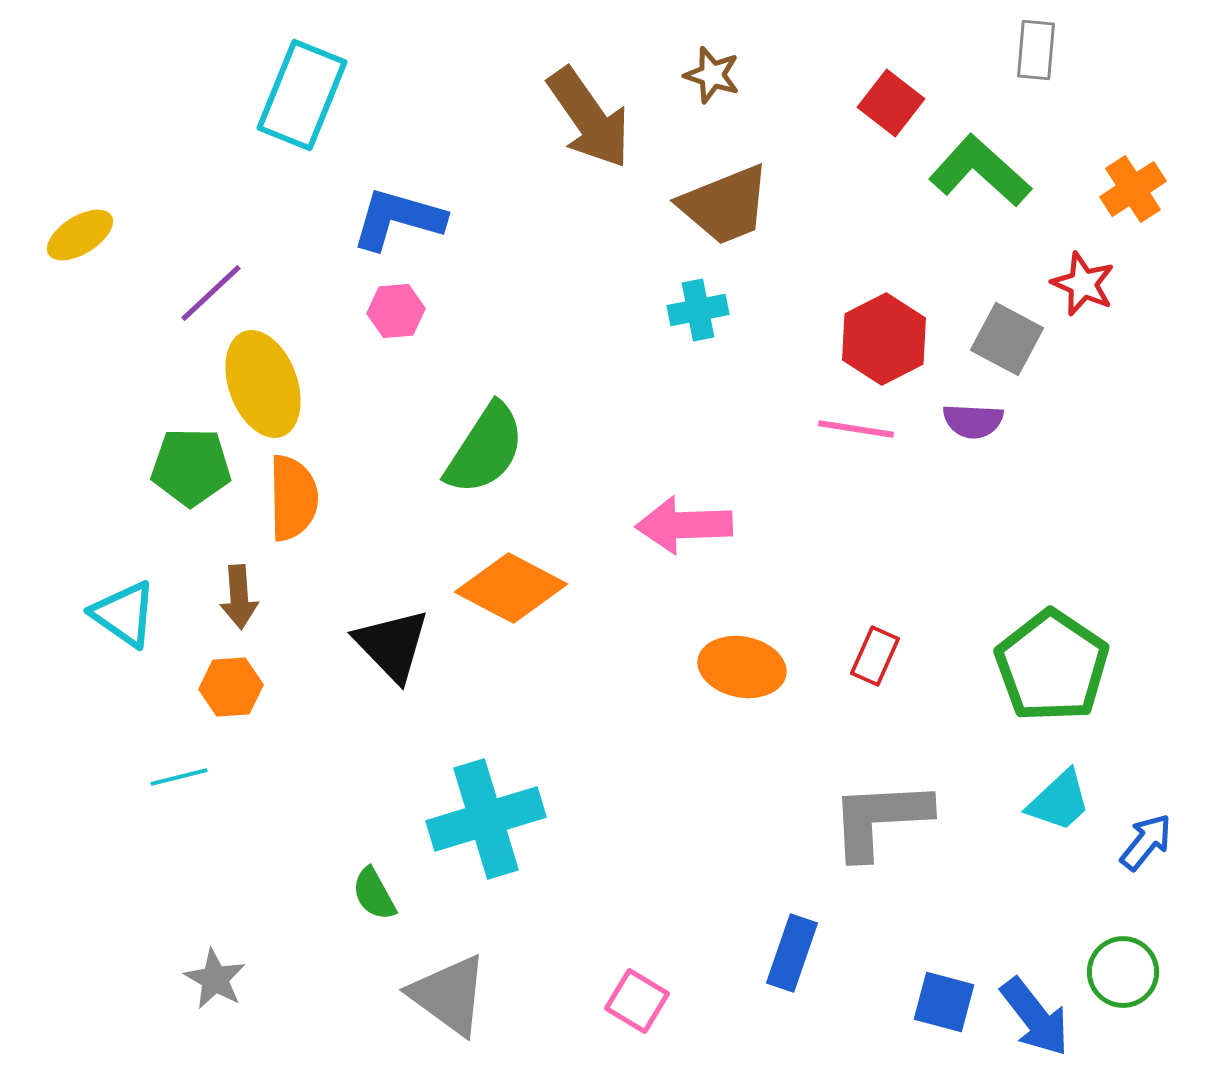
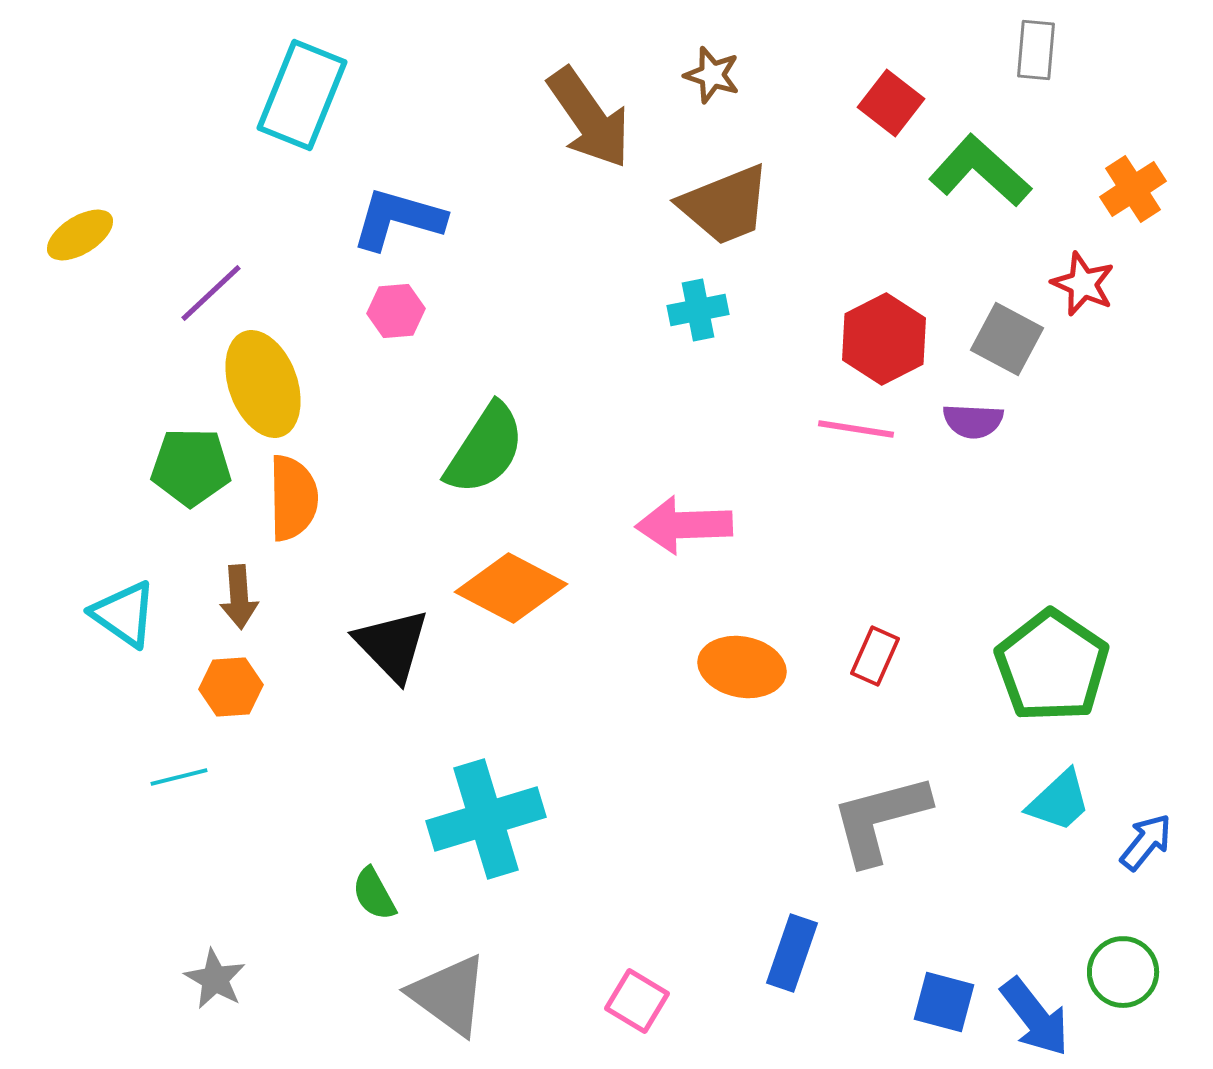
gray L-shape at (880, 819): rotated 12 degrees counterclockwise
